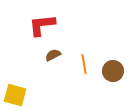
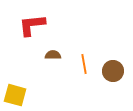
red L-shape: moved 10 px left
brown semicircle: rotated 28 degrees clockwise
